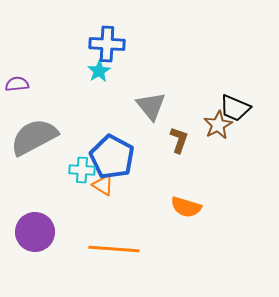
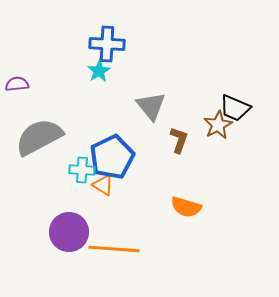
gray semicircle: moved 5 px right
blue pentagon: rotated 18 degrees clockwise
purple circle: moved 34 px right
